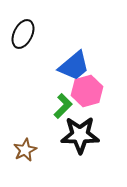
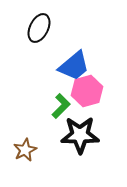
black ellipse: moved 16 px right, 6 px up
green L-shape: moved 2 px left
